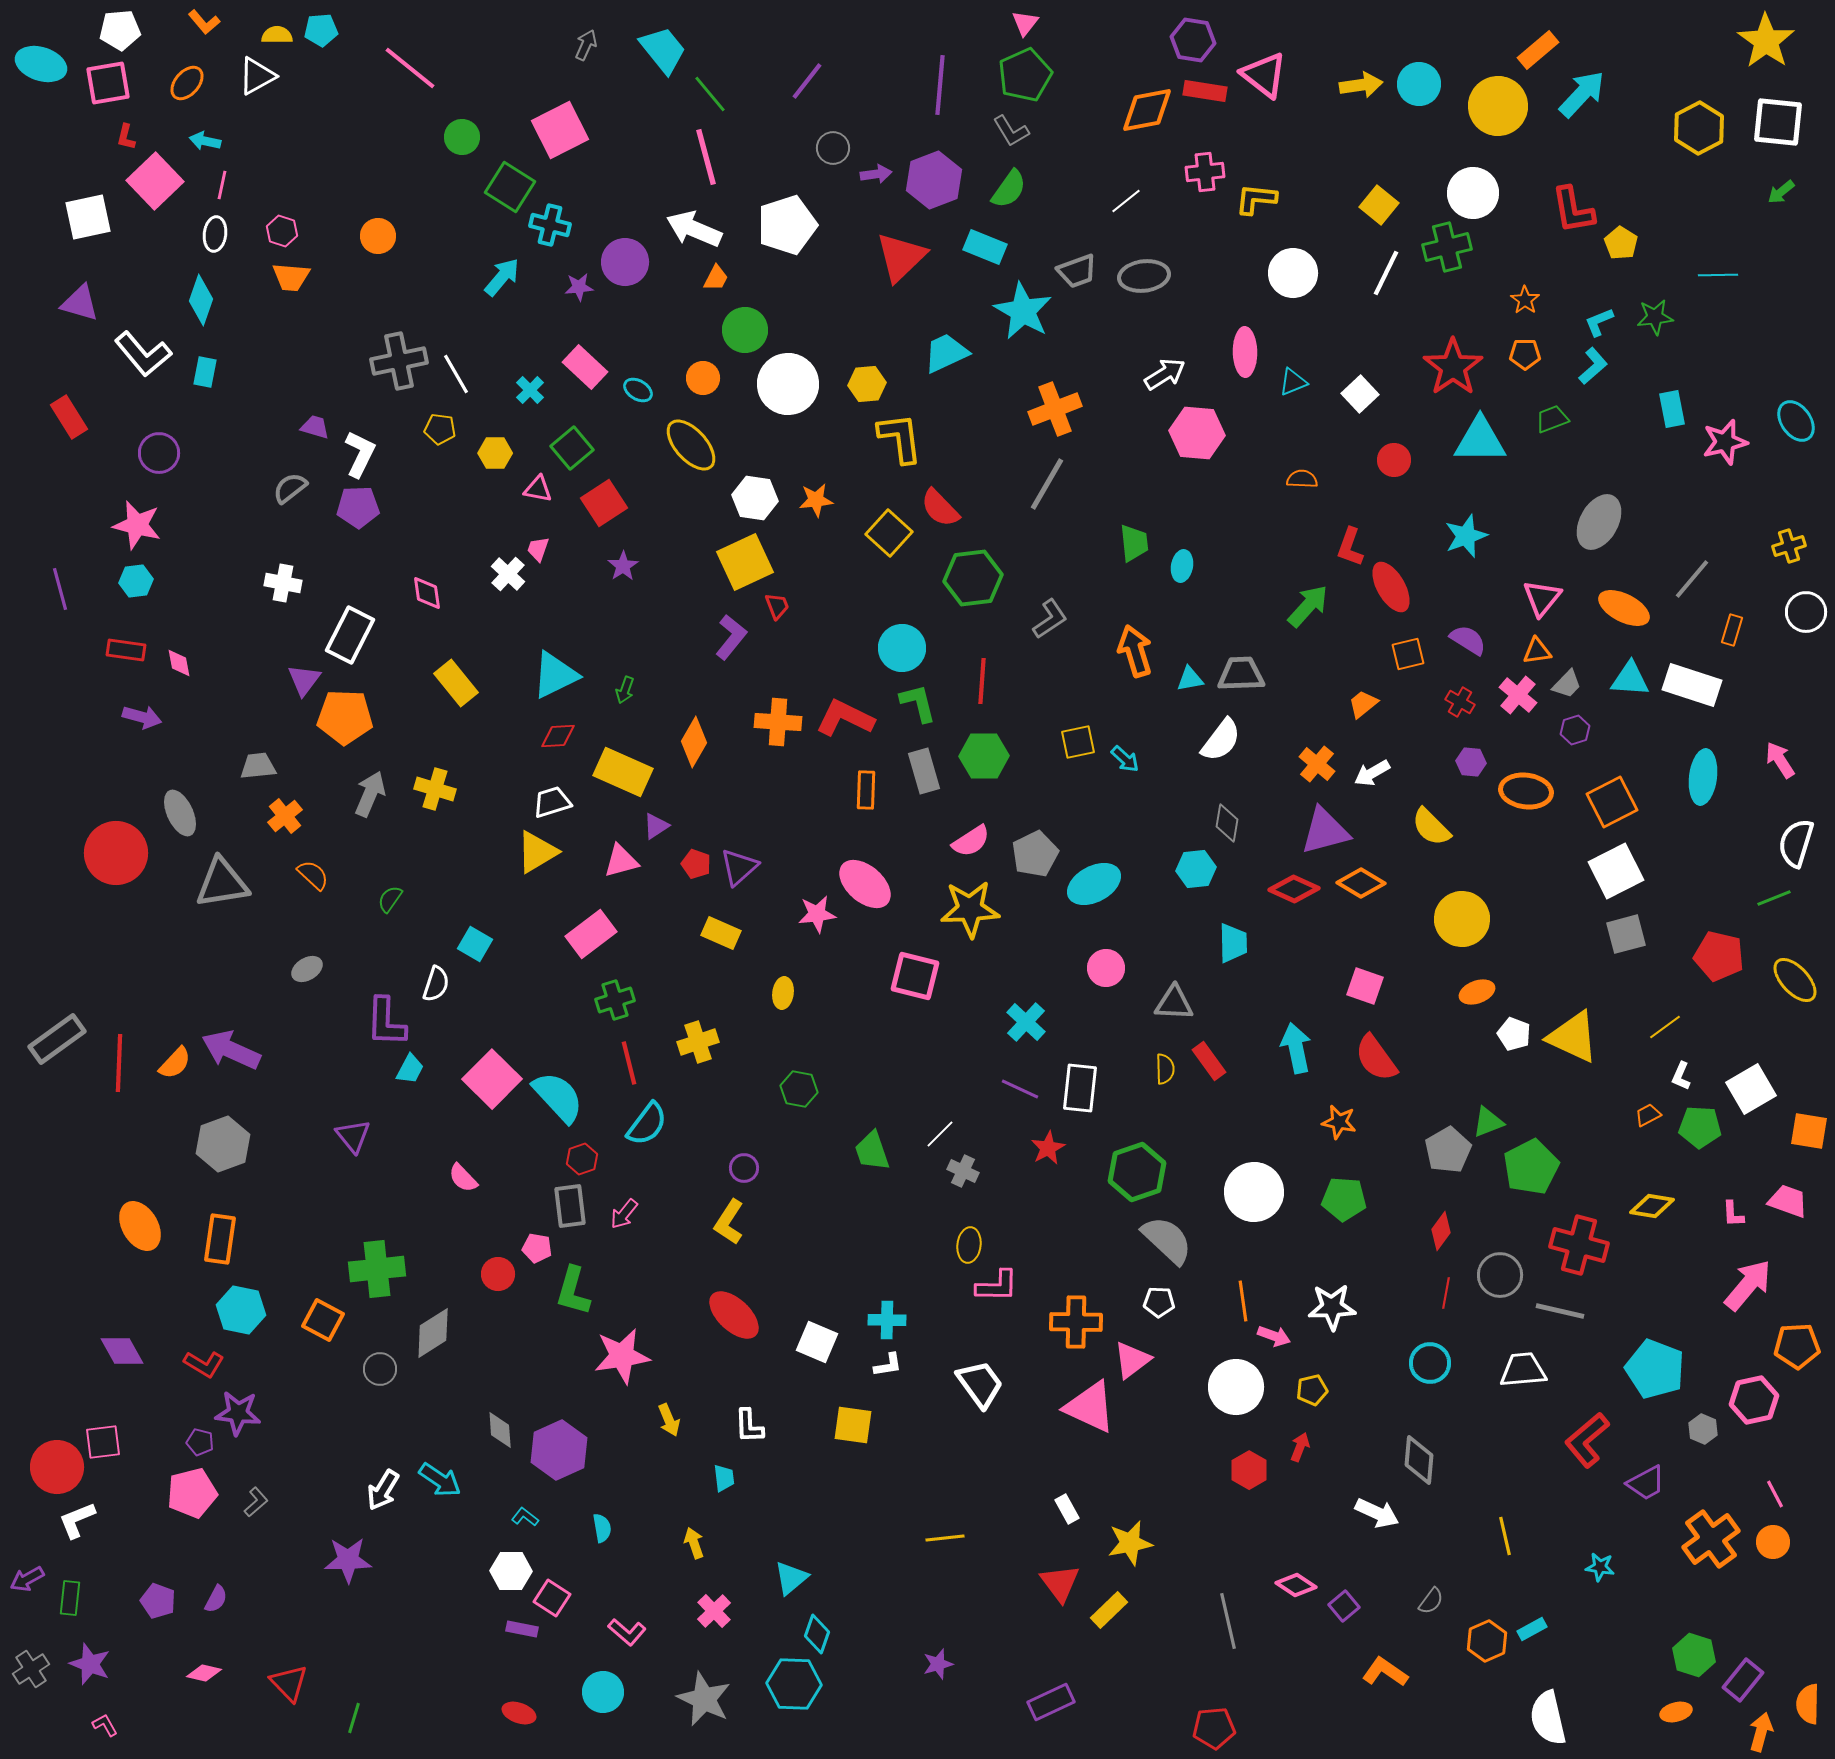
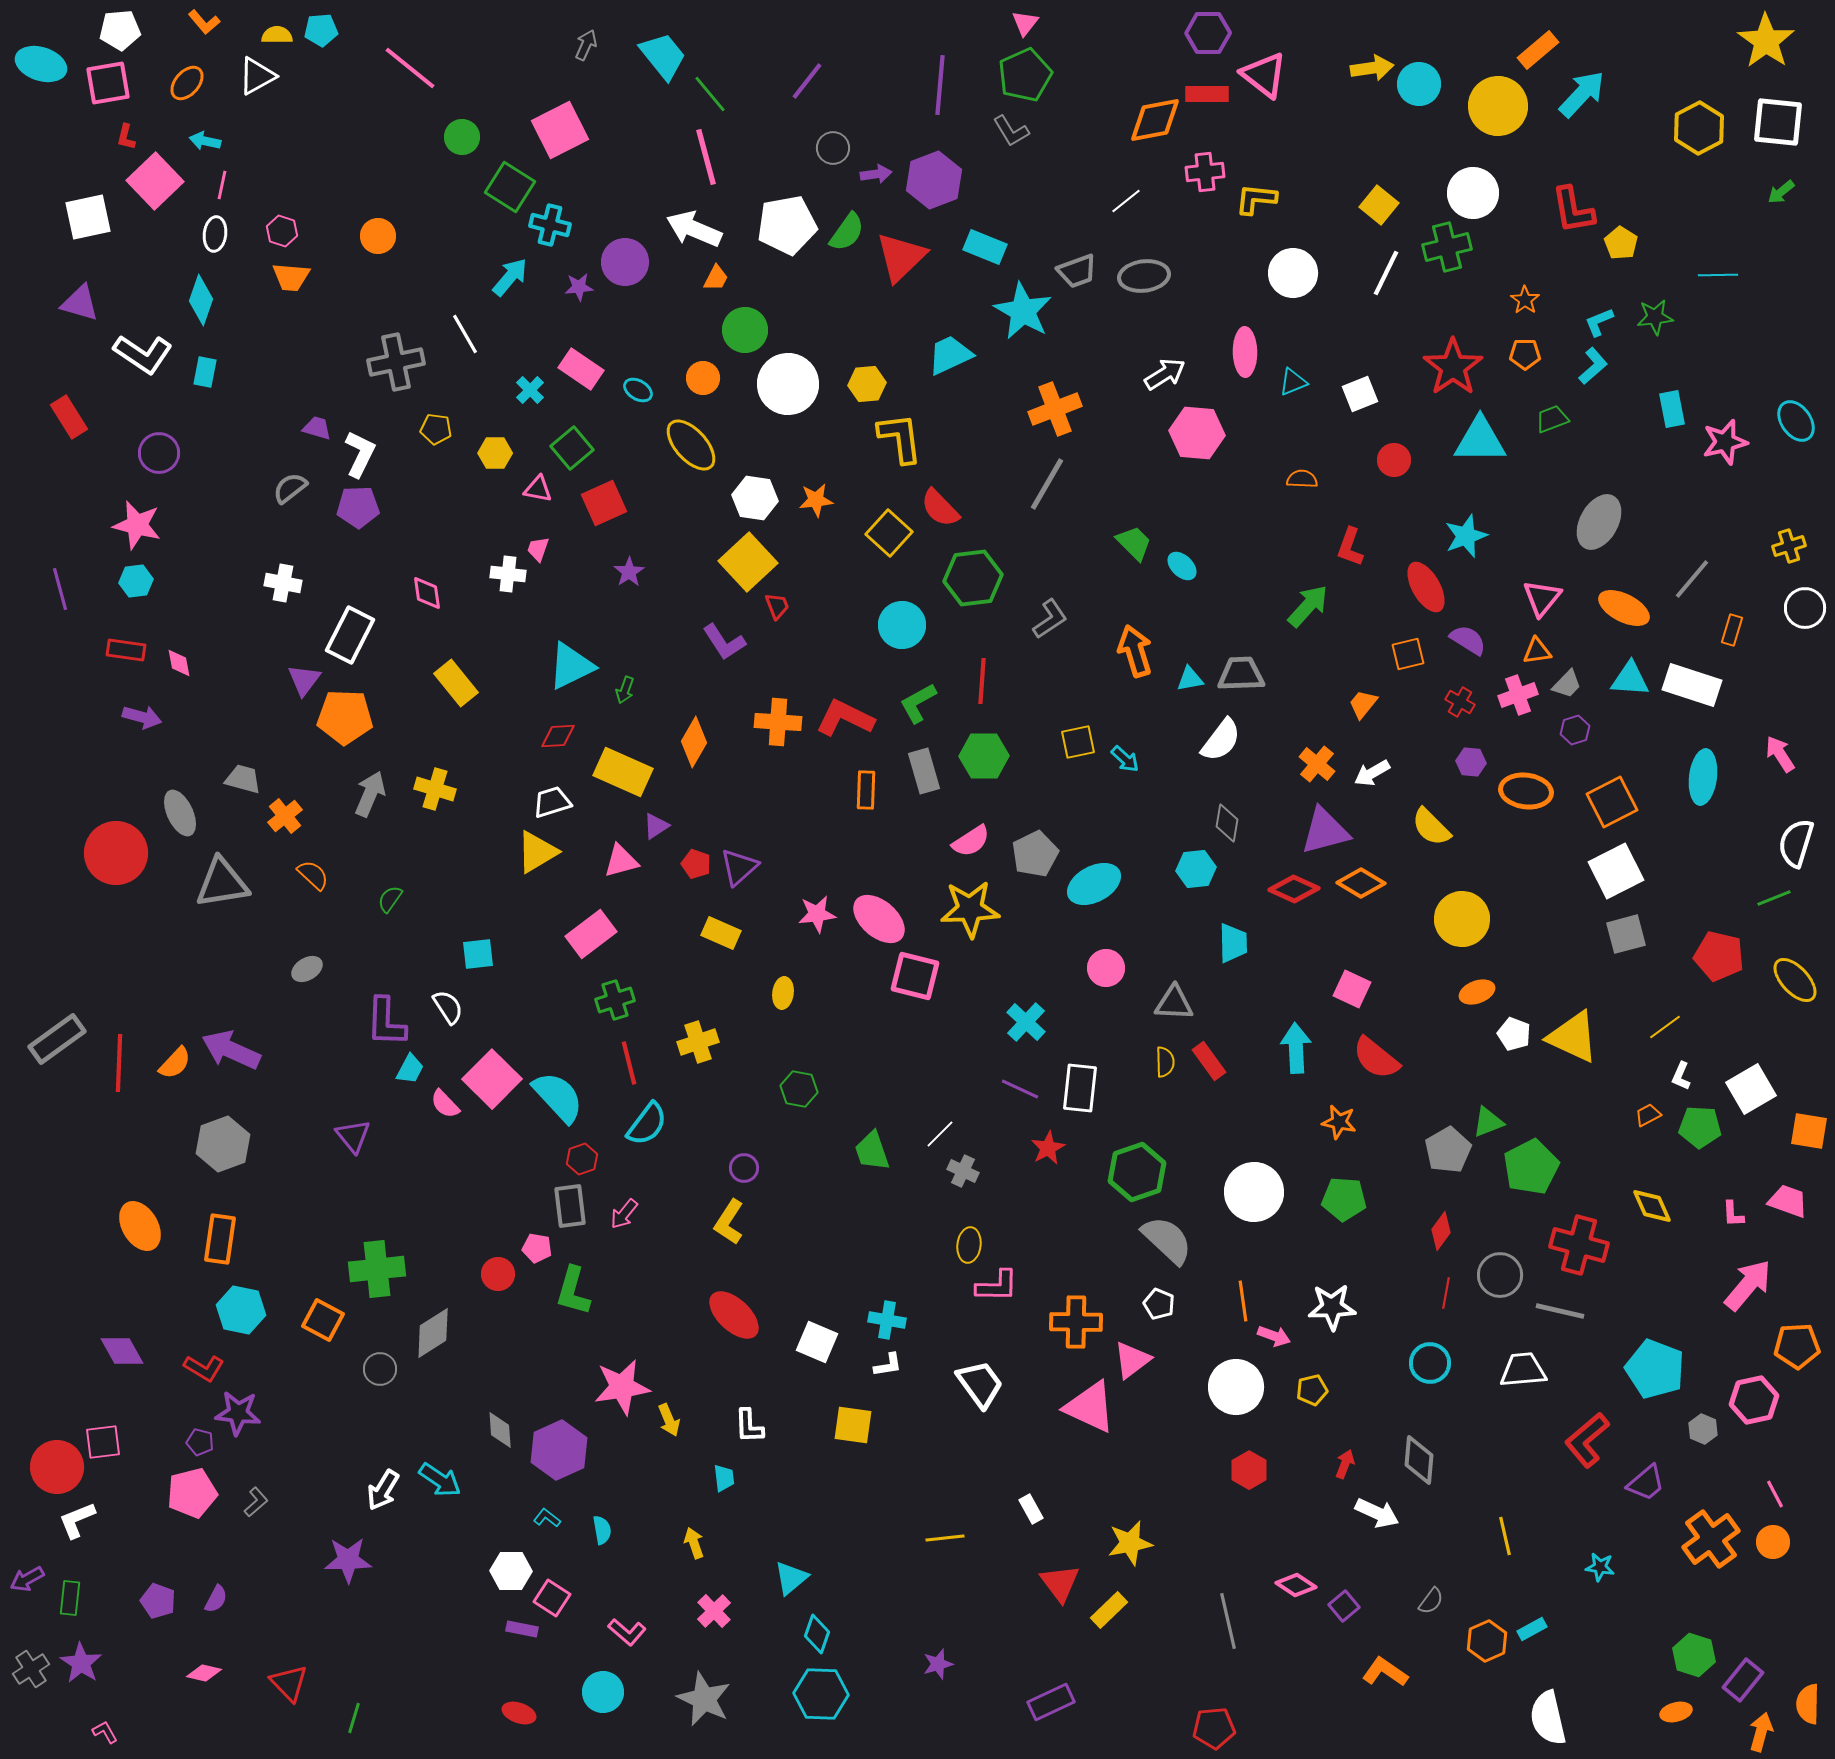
purple hexagon at (1193, 40): moved 15 px right, 7 px up; rotated 9 degrees counterclockwise
cyan trapezoid at (663, 50): moved 6 px down
yellow arrow at (1361, 85): moved 11 px right, 17 px up
red rectangle at (1205, 91): moved 2 px right, 3 px down; rotated 9 degrees counterclockwise
orange diamond at (1147, 110): moved 8 px right, 10 px down
green semicircle at (1009, 189): moved 162 px left, 43 px down
white pentagon at (787, 225): rotated 8 degrees clockwise
cyan arrow at (502, 277): moved 8 px right
cyan trapezoid at (946, 353): moved 4 px right, 2 px down
white L-shape at (143, 354): rotated 16 degrees counterclockwise
gray cross at (399, 361): moved 3 px left, 1 px down
pink rectangle at (585, 367): moved 4 px left, 2 px down; rotated 9 degrees counterclockwise
white line at (456, 374): moved 9 px right, 40 px up
white square at (1360, 394): rotated 21 degrees clockwise
purple trapezoid at (315, 427): moved 2 px right, 1 px down
yellow pentagon at (440, 429): moved 4 px left
red square at (604, 503): rotated 9 degrees clockwise
green trapezoid at (1134, 543): rotated 39 degrees counterclockwise
yellow square at (745, 562): moved 3 px right; rotated 18 degrees counterclockwise
purple star at (623, 566): moved 6 px right, 6 px down
cyan ellipse at (1182, 566): rotated 56 degrees counterclockwise
white cross at (508, 574): rotated 36 degrees counterclockwise
red ellipse at (1391, 587): moved 35 px right
white circle at (1806, 612): moved 1 px left, 4 px up
purple L-shape at (731, 637): moved 7 px left, 5 px down; rotated 108 degrees clockwise
cyan circle at (902, 648): moved 23 px up
cyan triangle at (555, 675): moved 16 px right, 9 px up
pink cross at (1518, 695): rotated 30 degrees clockwise
green L-shape at (918, 703): rotated 105 degrees counterclockwise
orange trapezoid at (1363, 704): rotated 12 degrees counterclockwise
pink arrow at (1780, 760): moved 6 px up
gray trapezoid at (258, 766): moved 15 px left, 13 px down; rotated 21 degrees clockwise
pink ellipse at (865, 884): moved 14 px right, 35 px down
cyan square at (475, 944): moved 3 px right, 10 px down; rotated 36 degrees counterclockwise
white semicircle at (436, 984): moved 12 px right, 23 px down; rotated 51 degrees counterclockwise
pink square at (1365, 986): moved 13 px left, 3 px down; rotated 6 degrees clockwise
cyan arrow at (1296, 1048): rotated 9 degrees clockwise
red semicircle at (1376, 1058): rotated 15 degrees counterclockwise
yellow semicircle at (1165, 1069): moved 7 px up
pink semicircle at (463, 1178): moved 18 px left, 74 px up
yellow diamond at (1652, 1206): rotated 57 degrees clockwise
white pentagon at (1159, 1302): moved 2 px down; rotated 20 degrees clockwise
cyan cross at (887, 1320): rotated 9 degrees clockwise
pink star at (622, 1356): moved 31 px down
red L-shape at (204, 1364): moved 4 px down
red arrow at (1300, 1447): moved 45 px right, 17 px down
purple trapezoid at (1646, 1483): rotated 12 degrees counterclockwise
white rectangle at (1067, 1509): moved 36 px left
cyan L-shape at (525, 1517): moved 22 px right, 1 px down
cyan semicircle at (602, 1528): moved 2 px down
purple star at (90, 1664): moved 9 px left, 1 px up; rotated 12 degrees clockwise
cyan hexagon at (794, 1684): moved 27 px right, 10 px down
pink L-shape at (105, 1725): moved 7 px down
